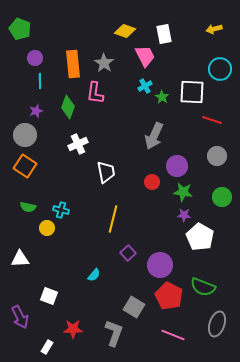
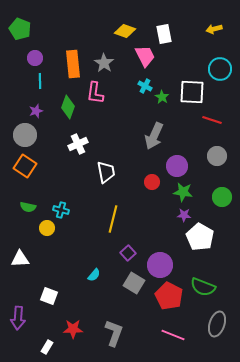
cyan cross at (145, 86): rotated 32 degrees counterclockwise
gray square at (134, 307): moved 24 px up
purple arrow at (20, 317): moved 2 px left, 1 px down; rotated 30 degrees clockwise
